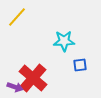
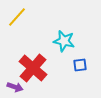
cyan star: rotated 15 degrees clockwise
red cross: moved 10 px up
